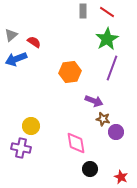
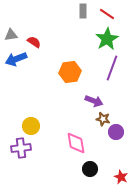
red line: moved 2 px down
gray triangle: rotated 32 degrees clockwise
purple cross: rotated 18 degrees counterclockwise
